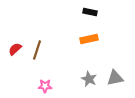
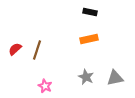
gray star: moved 3 px left, 2 px up
pink star: rotated 24 degrees clockwise
